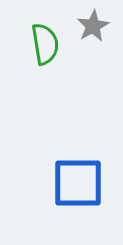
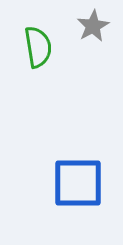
green semicircle: moved 7 px left, 3 px down
